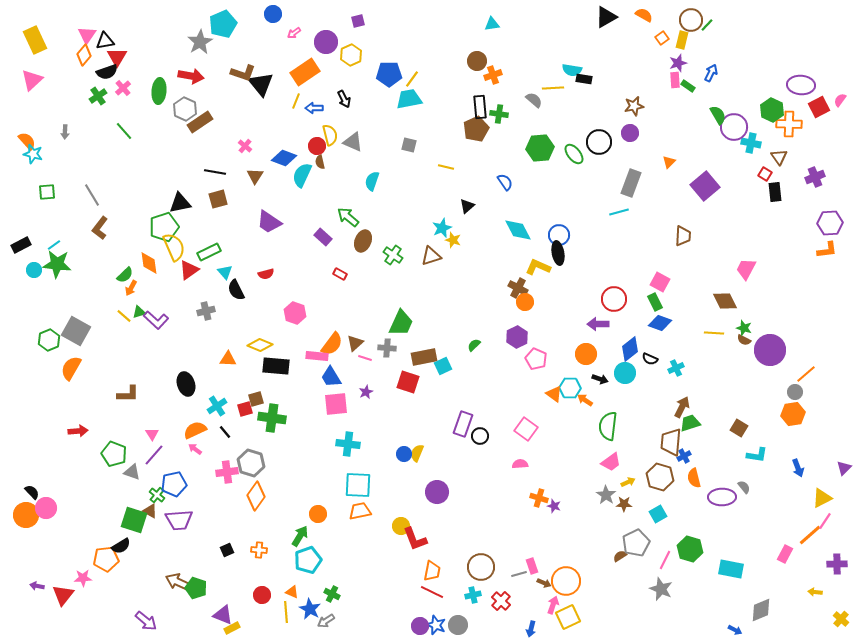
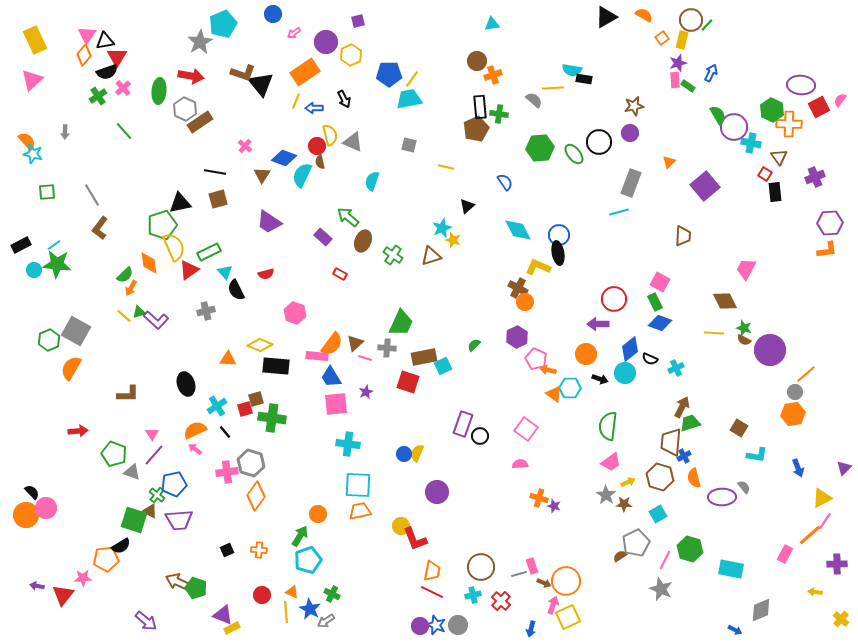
brown triangle at (255, 176): moved 7 px right, 1 px up
green pentagon at (164, 227): moved 2 px left, 2 px up
orange arrow at (585, 400): moved 37 px left, 30 px up; rotated 21 degrees counterclockwise
